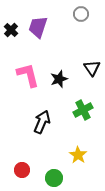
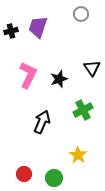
black cross: moved 1 px down; rotated 32 degrees clockwise
pink L-shape: rotated 40 degrees clockwise
red circle: moved 2 px right, 4 px down
